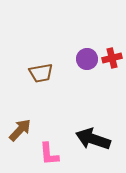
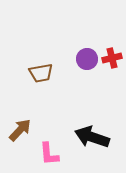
black arrow: moved 1 px left, 2 px up
